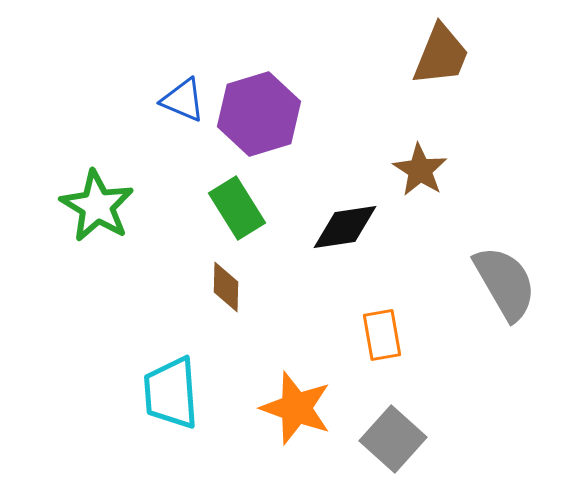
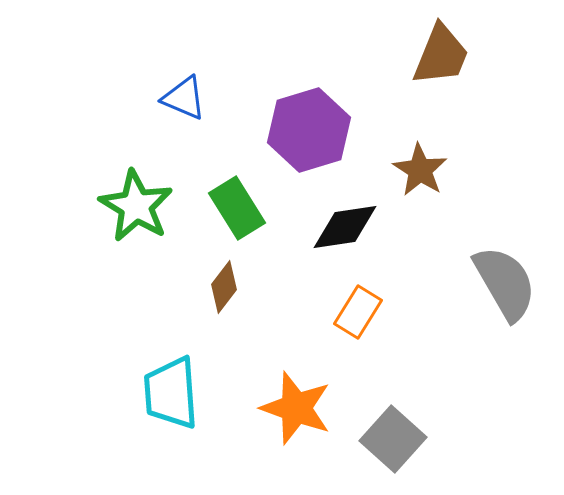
blue triangle: moved 1 px right, 2 px up
purple hexagon: moved 50 px right, 16 px down
green star: moved 39 px right
brown diamond: moved 2 px left; rotated 36 degrees clockwise
orange rectangle: moved 24 px left, 23 px up; rotated 42 degrees clockwise
